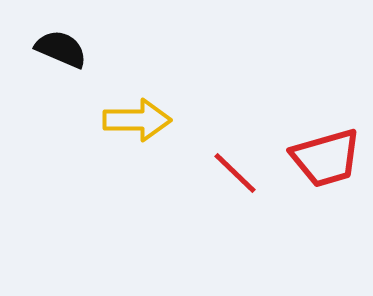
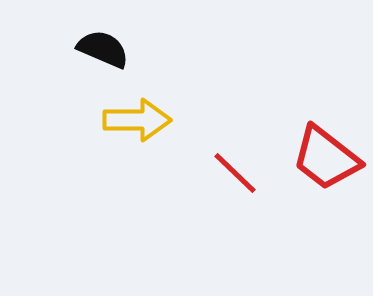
black semicircle: moved 42 px right
red trapezoid: rotated 54 degrees clockwise
